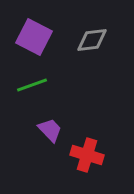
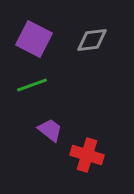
purple square: moved 2 px down
purple trapezoid: rotated 8 degrees counterclockwise
